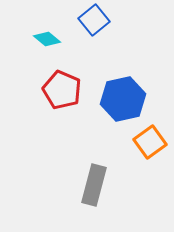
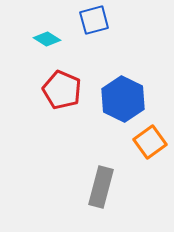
blue square: rotated 24 degrees clockwise
cyan diamond: rotated 8 degrees counterclockwise
blue hexagon: rotated 21 degrees counterclockwise
gray rectangle: moved 7 px right, 2 px down
